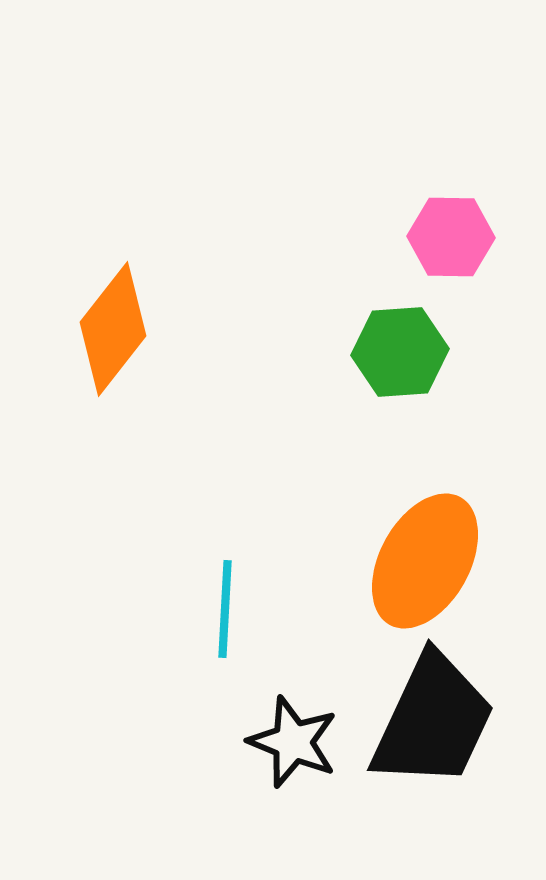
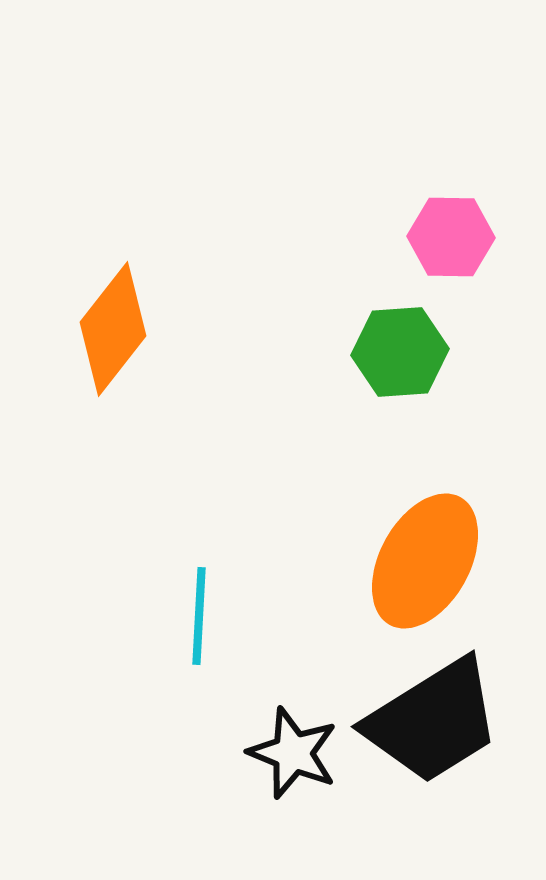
cyan line: moved 26 px left, 7 px down
black trapezoid: rotated 33 degrees clockwise
black star: moved 11 px down
